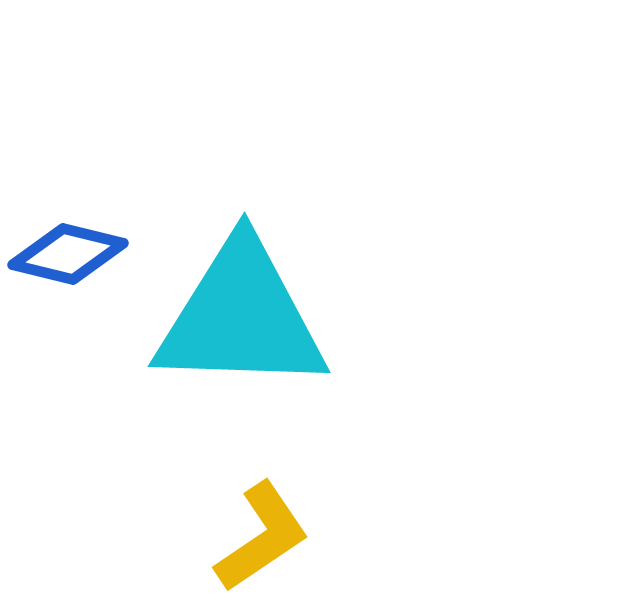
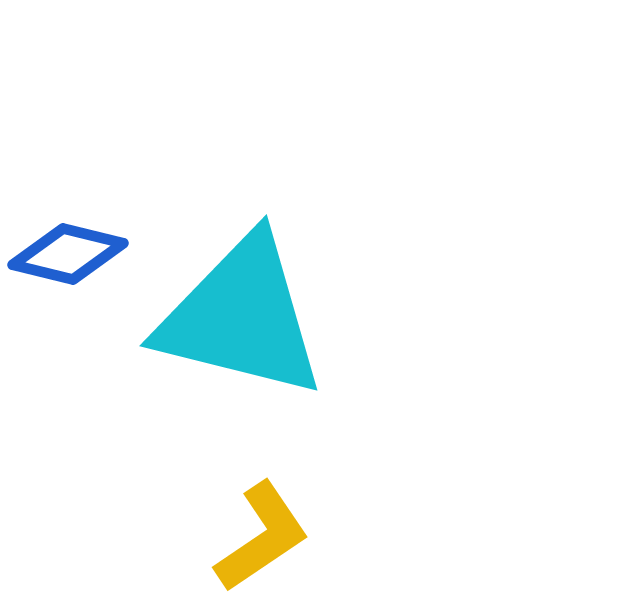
cyan triangle: rotated 12 degrees clockwise
